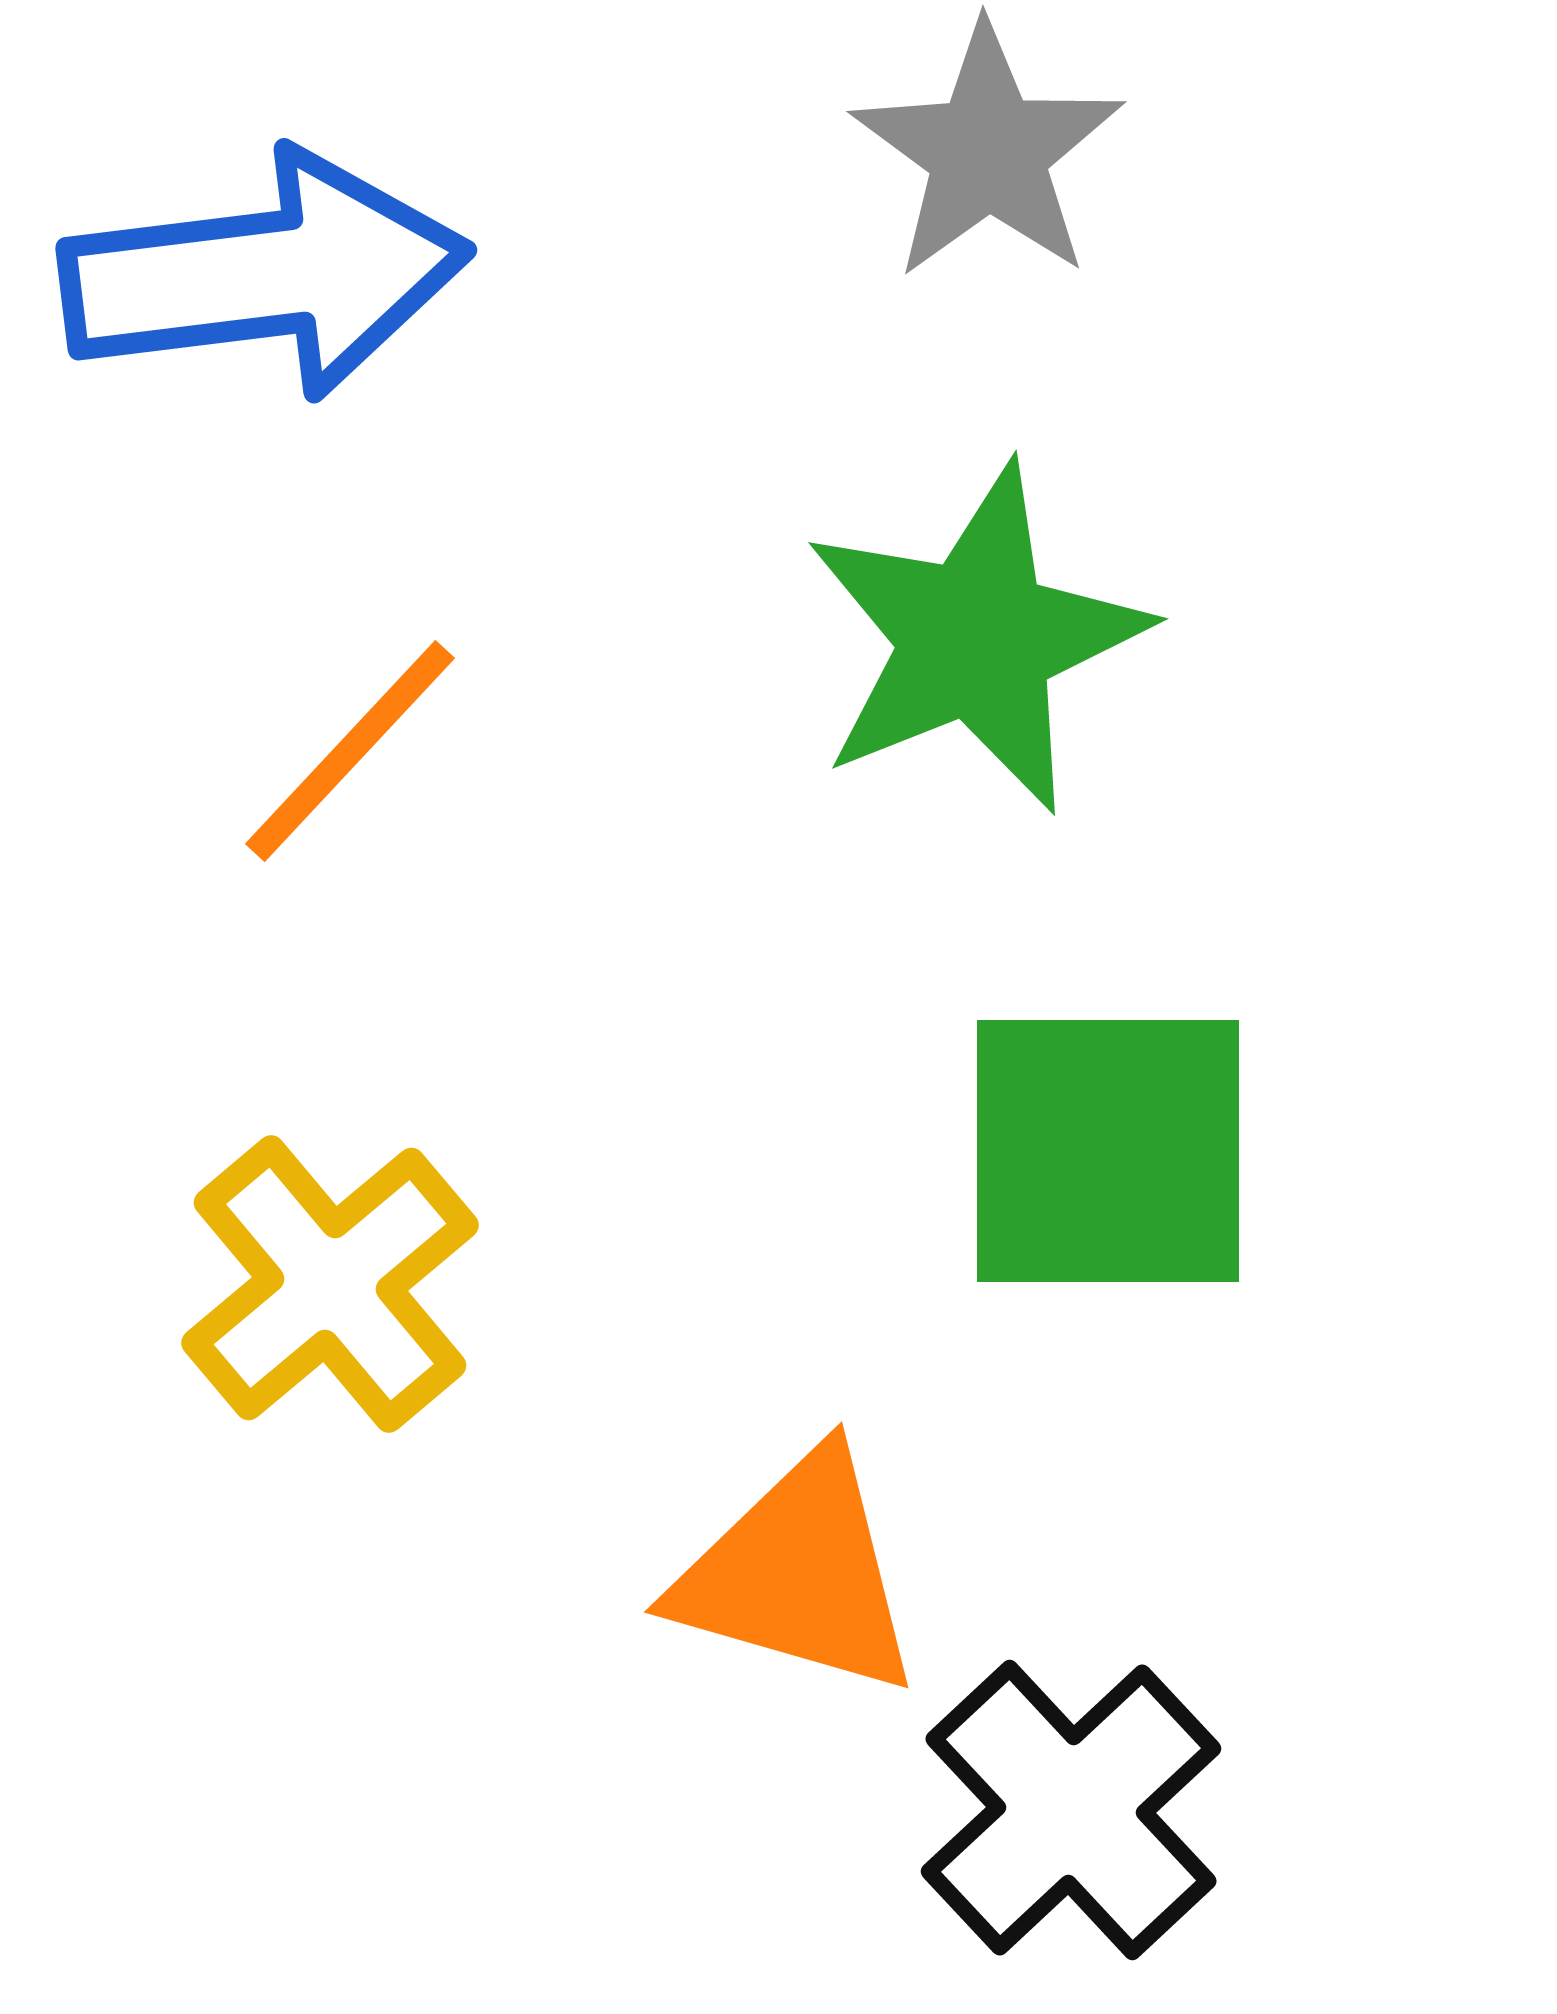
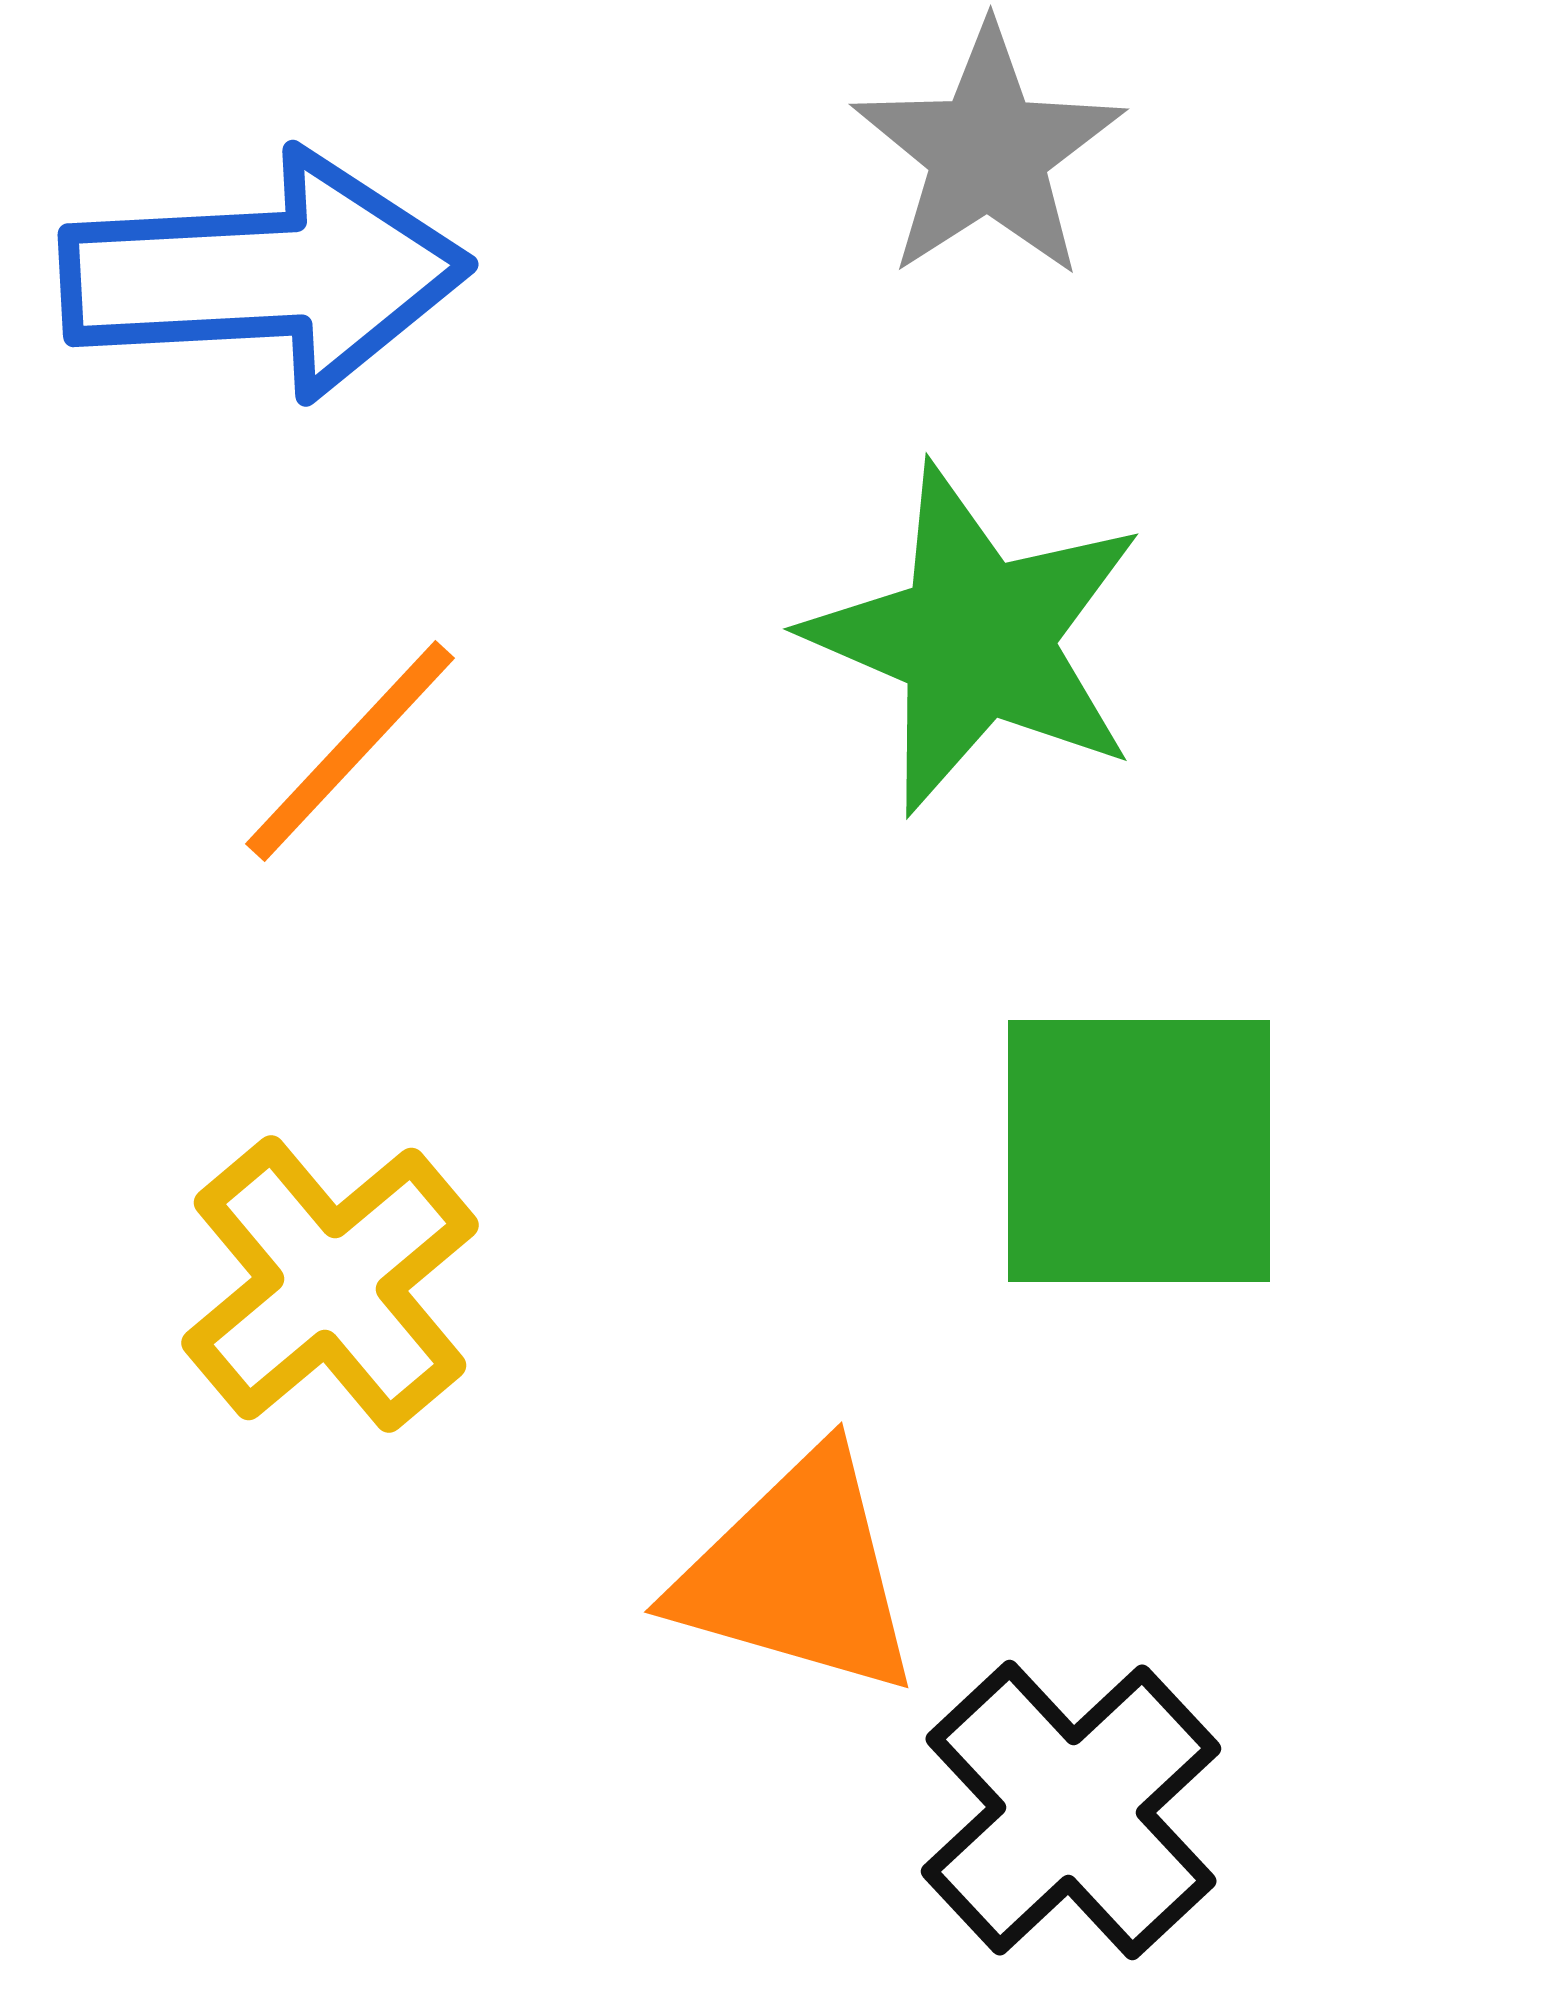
gray star: rotated 3 degrees clockwise
blue arrow: rotated 4 degrees clockwise
green star: rotated 27 degrees counterclockwise
green square: moved 31 px right
